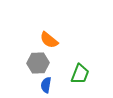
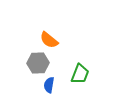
blue semicircle: moved 3 px right
